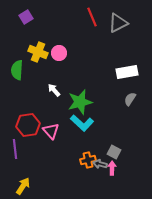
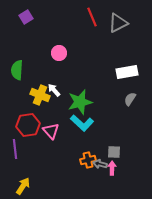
yellow cross: moved 2 px right, 43 px down
gray square: rotated 24 degrees counterclockwise
